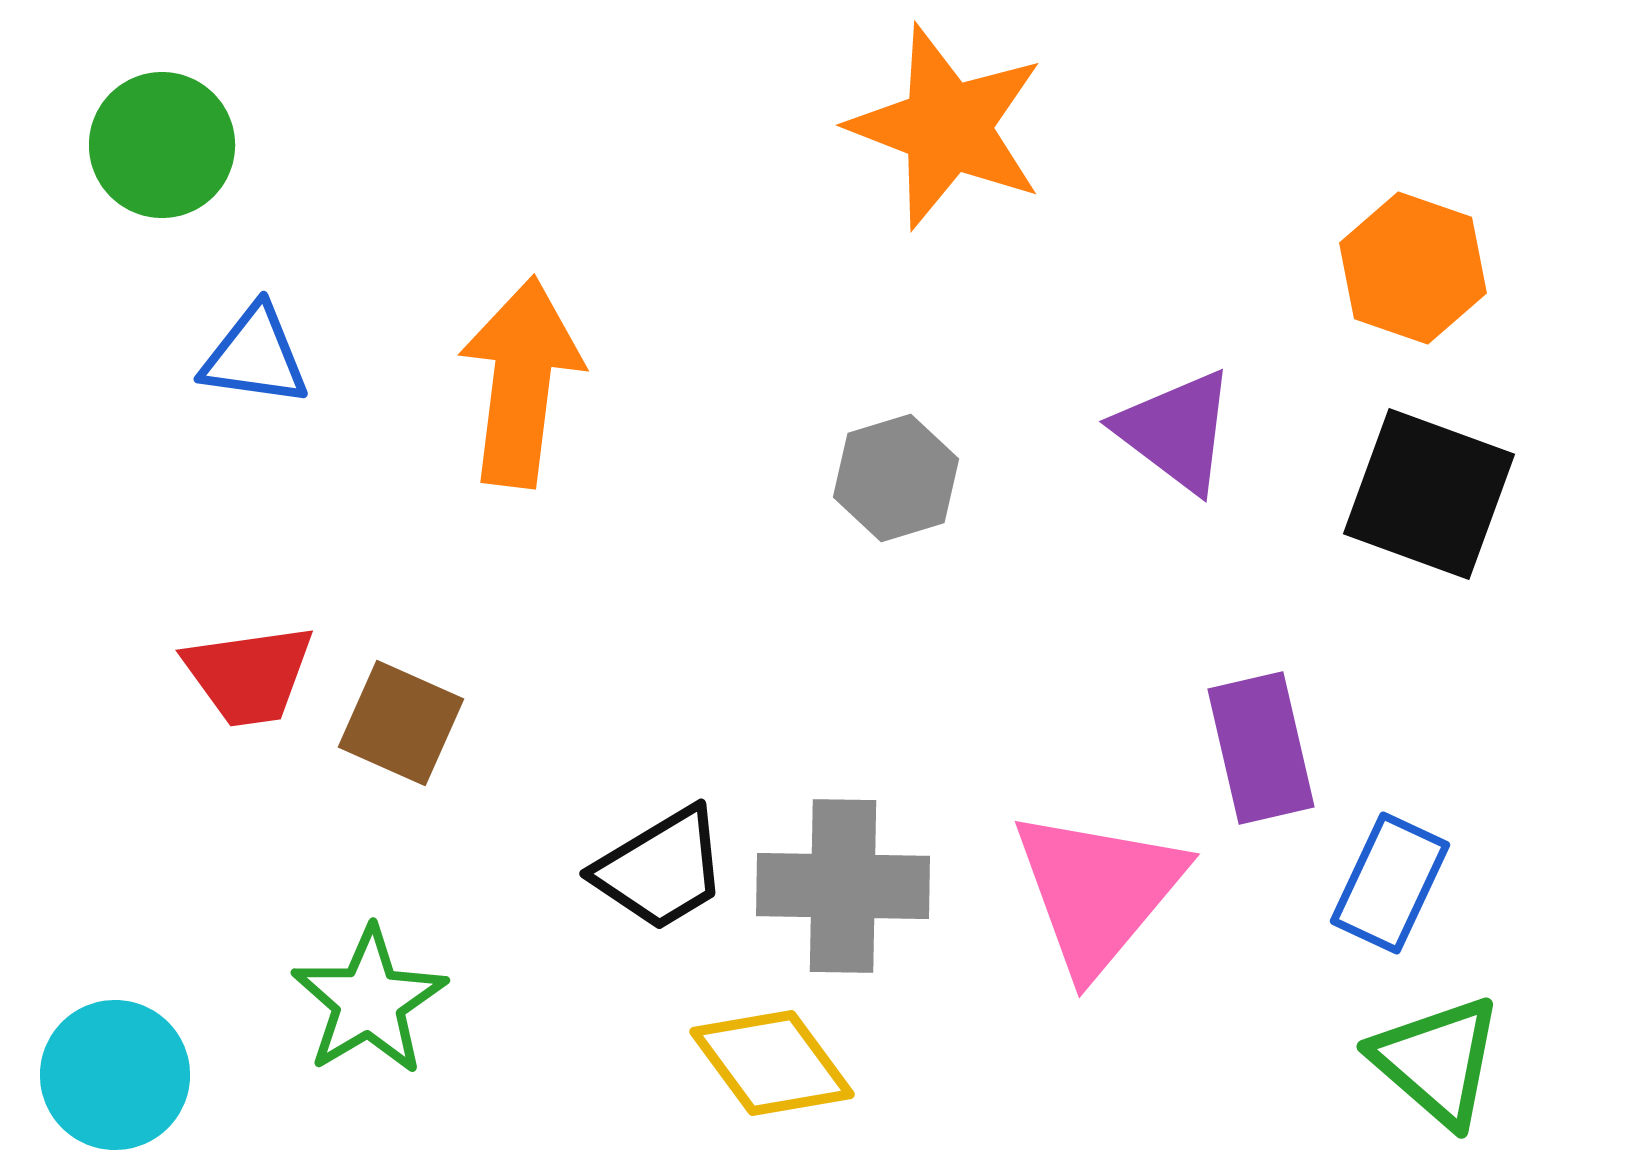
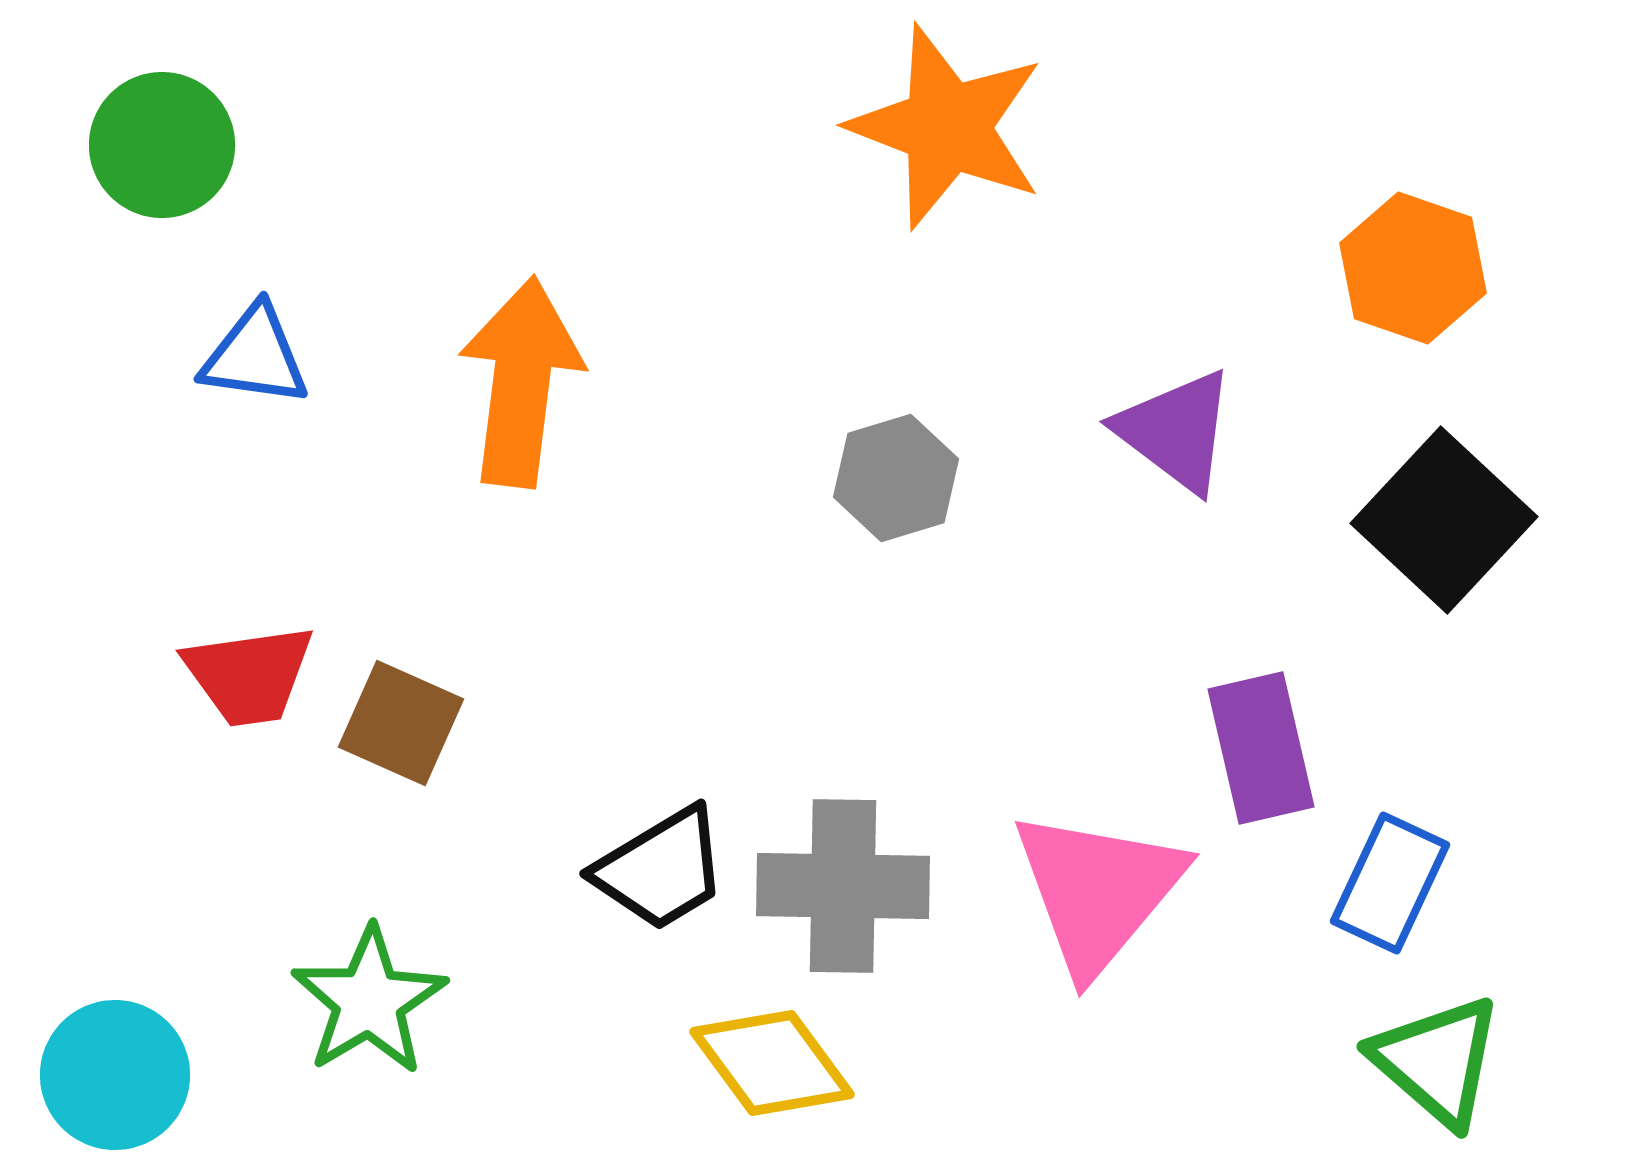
black square: moved 15 px right, 26 px down; rotated 23 degrees clockwise
